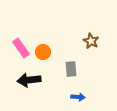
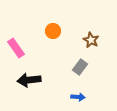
brown star: moved 1 px up
pink rectangle: moved 5 px left
orange circle: moved 10 px right, 21 px up
gray rectangle: moved 9 px right, 2 px up; rotated 42 degrees clockwise
